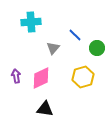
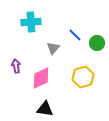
green circle: moved 5 px up
purple arrow: moved 10 px up
